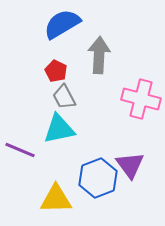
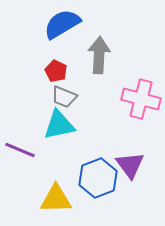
gray trapezoid: rotated 40 degrees counterclockwise
cyan triangle: moved 4 px up
